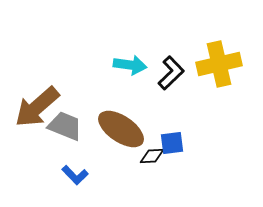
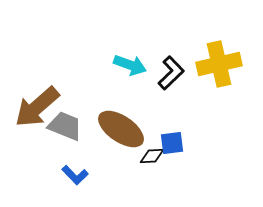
cyan arrow: rotated 12 degrees clockwise
